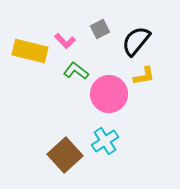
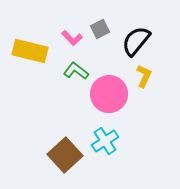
pink L-shape: moved 7 px right, 3 px up
yellow L-shape: rotated 55 degrees counterclockwise
